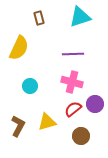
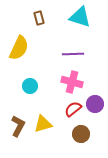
cyan triangle: rotated 35 degrees clockwise
yellow triangle: moved 4 px left, 2 px down
brown circle: moved 2 px up
